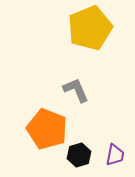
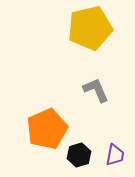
yellow pentagon: rotated 9 degrees clockwise
gray L-shape: moved 20 px right
orange pentagon: rotated 27 degrees clockwise
